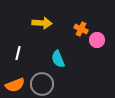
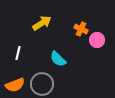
yellow arrow: rotated 36 degrees counterclockwise
cyan semicircle: rotated 24 degrees counterclockwise
